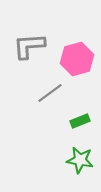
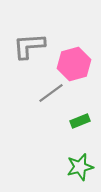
pink hexagon: moved 3 px left, 5 px down
gray line: moved 1 px right
green star: moved 7 px down; rotated 24 degrees counterclockwise
